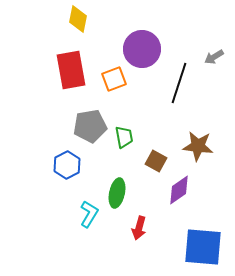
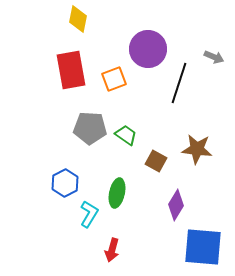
purple circle: moved 6 px right
gray arrow: rotated 126 degrees counterclockwise
gray pentagon: moved 2 px down; rotated 12 degrees clockwise
green trapezoid: moved 2 px right, 2 px up; rotated 45 degrees counterclockwise
brown star: moved 1 px left, 3 px down
blue hexagon: moved 2 px left, 18 px down
purple diamond: moved 3 px left, 15 px down; rotated 24 degrees counterclockwise
red arrow: moved 27 px left, 22 px down
